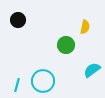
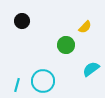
black circle: moved 4 px right, 1 px down
yellow semicircle: rotated 32 degrees clockwise
cyan semicircle: moved 1 px left, 1 px up
